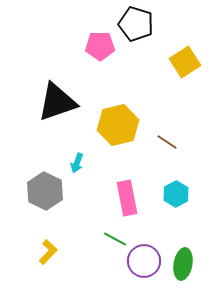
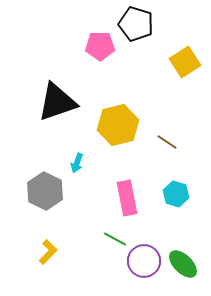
cyan hexagon: rotated 15 degrees counterclockwise
green ellipse: rotated 56 degrees counterclockwise
